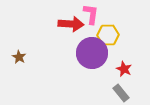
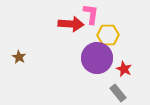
purple circle: moved 5 px right, 5 px down
gray rectangle: moved 3 px left
